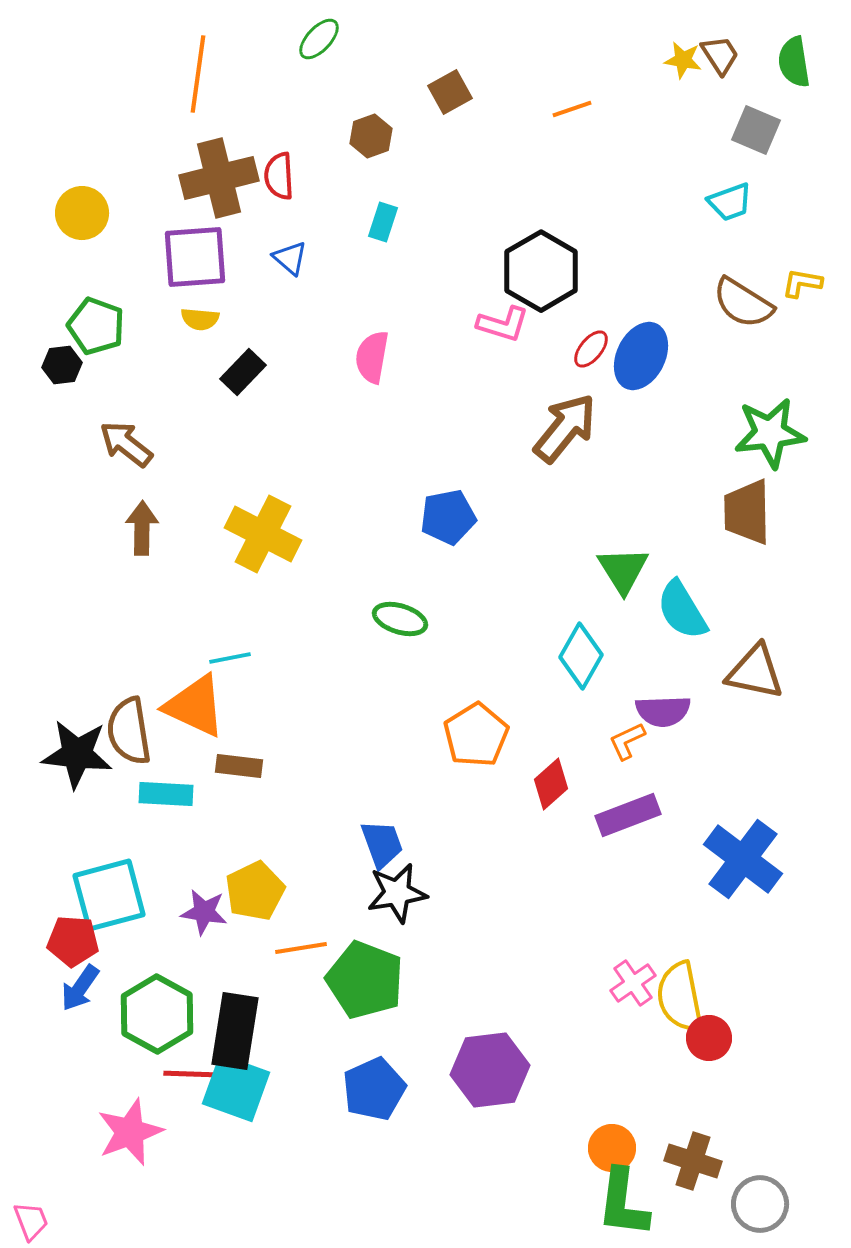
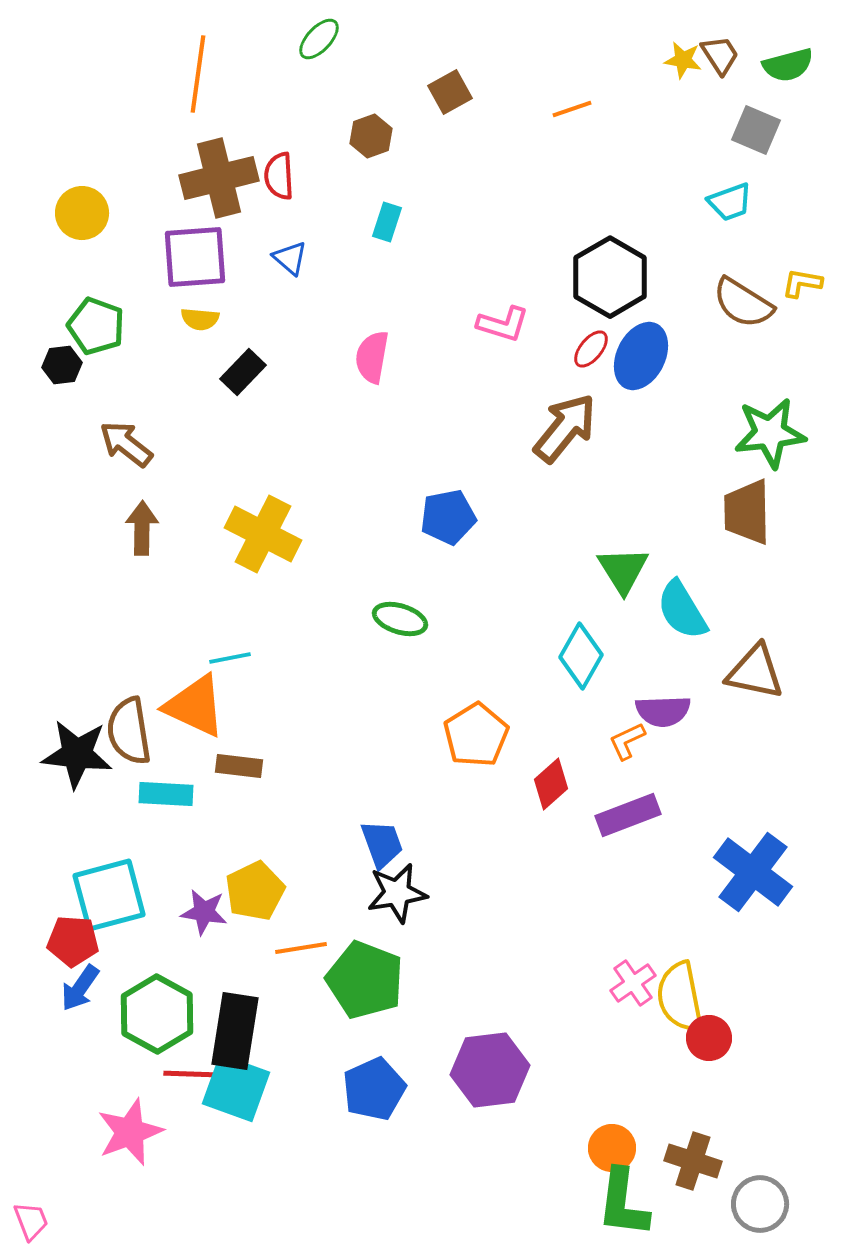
green semicircle at (794, 62): moved 6 px left, 3 px down; rotated 96 degrees counterclockwise
cyan rectangle at (383, 222): moved 4 px right
black hexagon at (541, 271): moved 69 px right, 6 px down
blue cross at (743, 859): moved 10 px right, 13 px down
